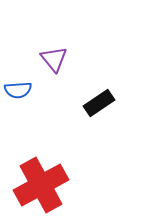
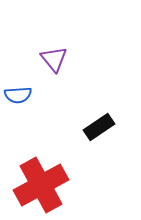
blue semicircle: moved 5 px down
black rectangle: moved 24 px down
